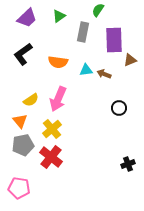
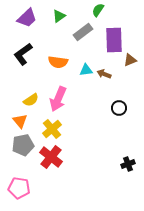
gray rectangle: rotated 42 degrees clockwise
